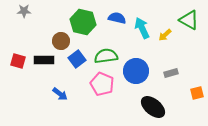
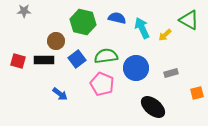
brown circle: moved 5 px left
blue circle: moved 3 px up
